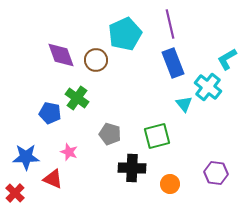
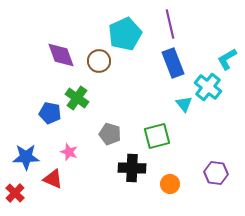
brown circle: moved 3 px right, 1 px down
